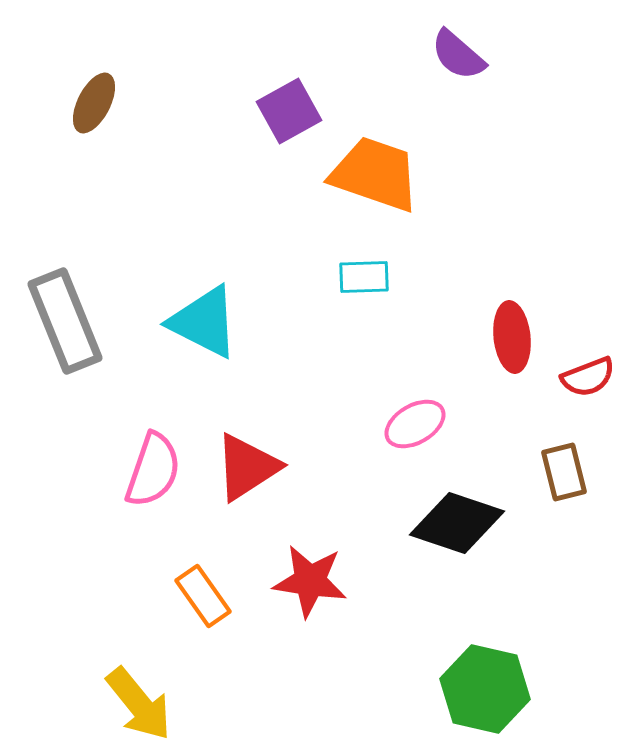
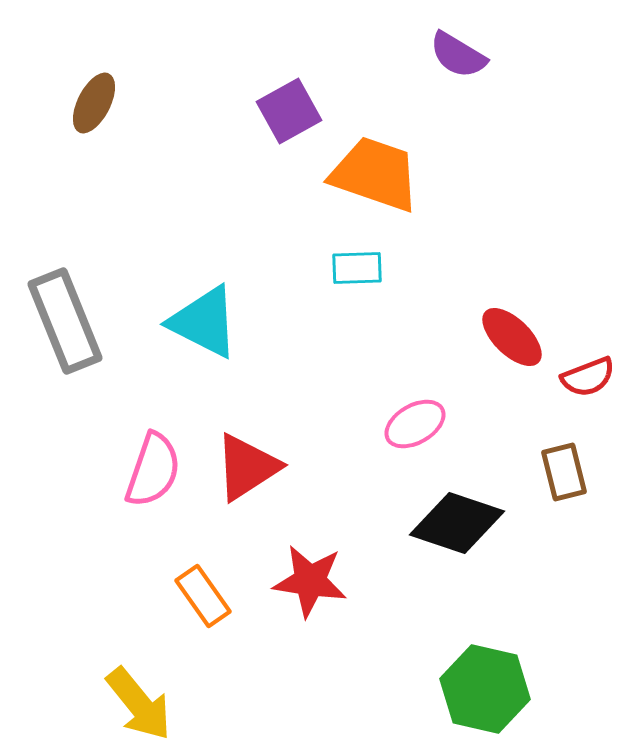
purple semicircle: rotated 10 degrees counterclockwise
cyan rectangle: moved 7 px left, 9 px up
red ellipse: rotated 40 degrees counterclockwise
